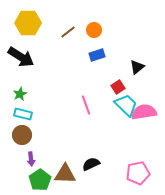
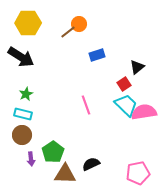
orange circle: moved 15 px left, 6 px up
red square: moved 6 px right, 3 px up
green star: moved 6 px right
green pentagon: moved 13 px right, 28 px up
